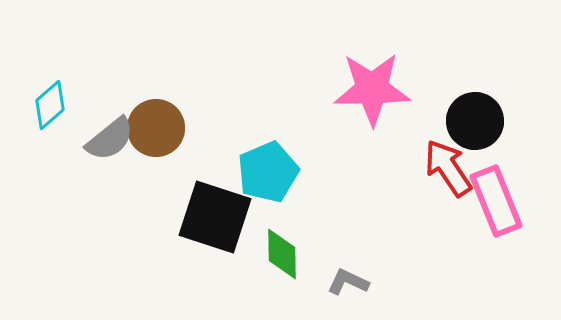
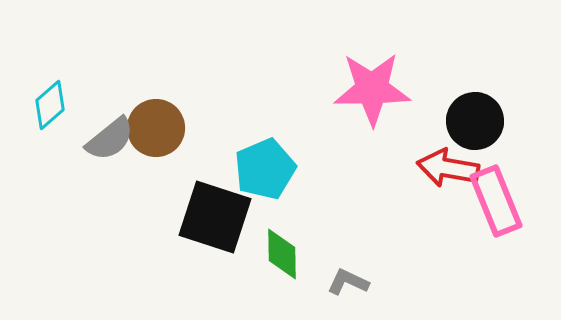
red arrow: rotated 46 degrees counterclockwise
cyan pentagon: moved 3 px left, 3 px up
